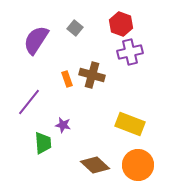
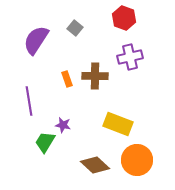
red hexagon: moved 3 px right, 6 px up
purple cross: moved 5 px down
brown cross: moved 3 px right, 1 px down; rotated 15 degrees counterclockwise
purple line: moved 1 px up; rotated 48 degrees counterclockwise
yellow rectangle: moved 12 px left
green trapezoid: moved 2 px right, 1 px up; rotated 145 degrees counterclockwise
orange circle: moved 1 px left, 5 px up
